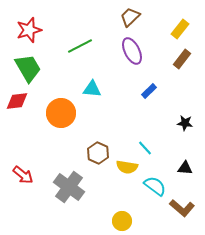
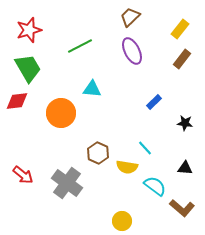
blue rectangle: moved 5 px right, 11 px down
gray cross: moved 2 px left, 4 px up
